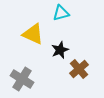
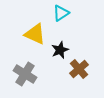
cyan triangle: rotated 18 degrees counterclockwise
yellow triangle: moved 2 px right
gray cross: moved 3 px right, 5 px up
